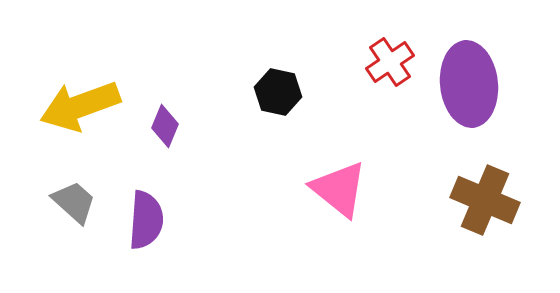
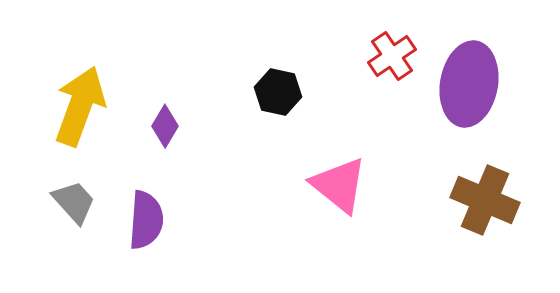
red cross: moved 2 px right, 6 px up
purple ellipse: rotated 16 degrees clockwise
yellow arrow: rotated 130 degrees clockwise
purple diamond: rotated 9 degrees clockwise
pink triangle: moved 4 px up
gray trapezoid: rotated 6 degrees clockwise
